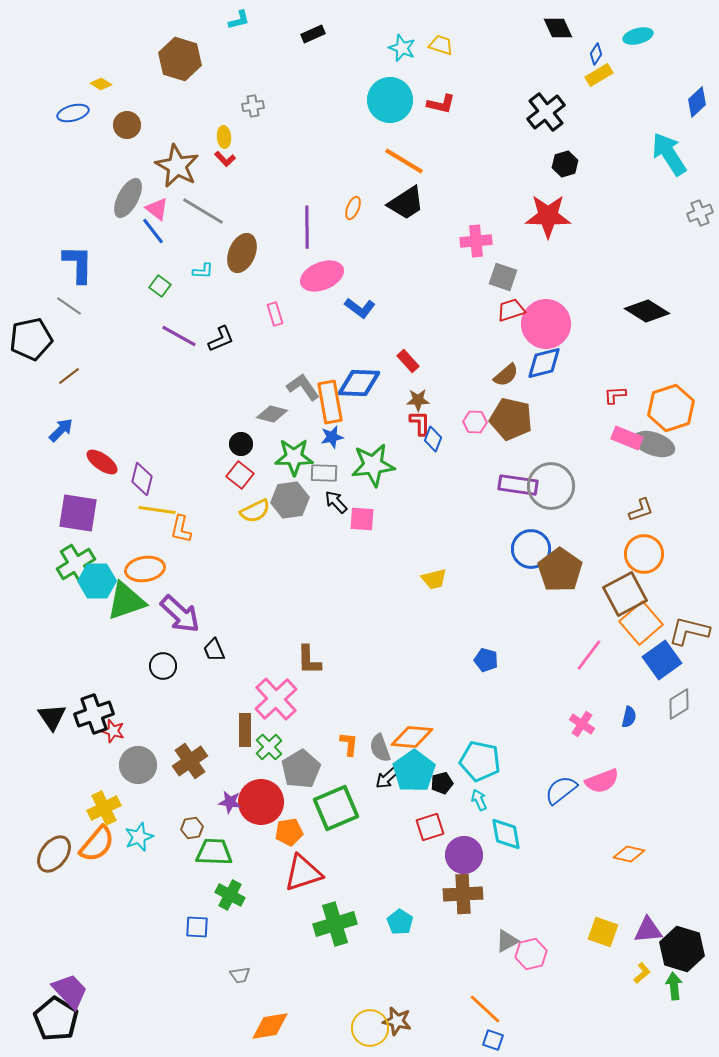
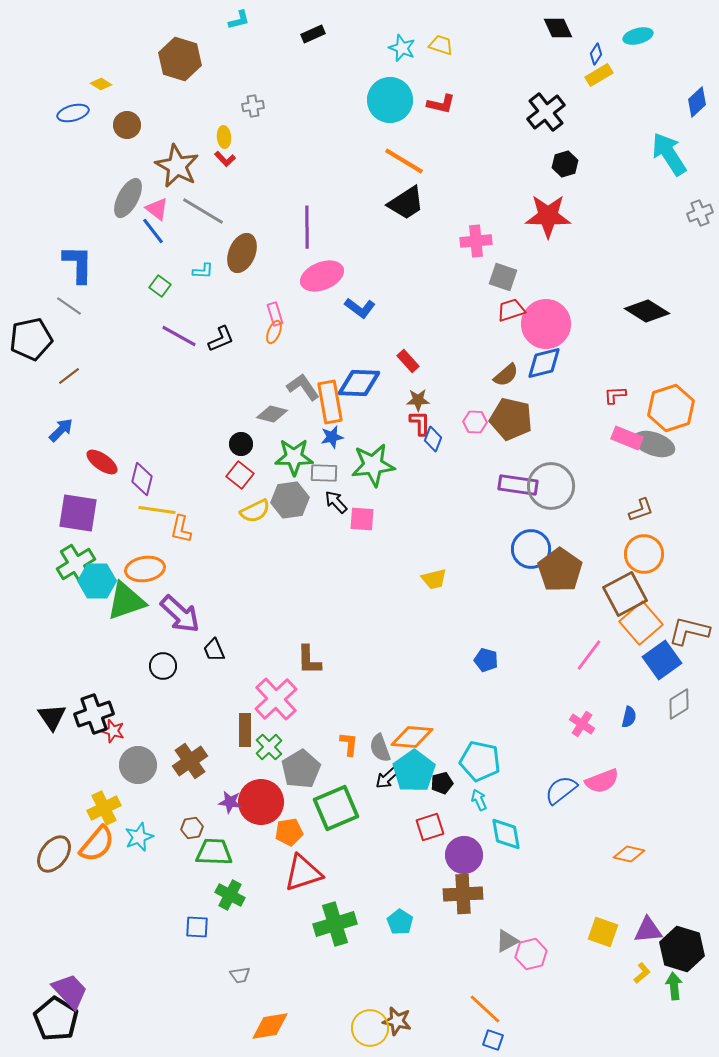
orange ellipse at (353, 208): moved 79 px left, 124 px down
